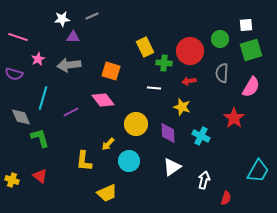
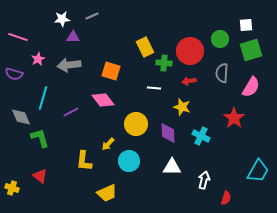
white triangle: rotated 36 degrees clockwise
yellow cross: moved 8 px down
